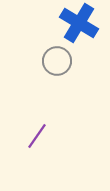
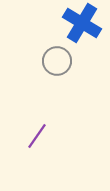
blue cross: moved 3 px right
